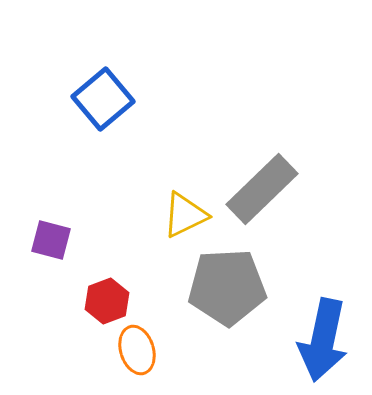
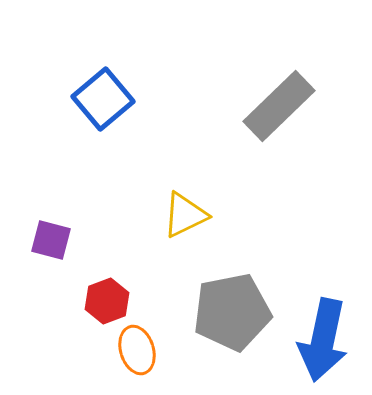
gray rectangle: moved 17 px right, 83 px up
gray pentagon: moved 5 px right, 25 px down; rotated 8 degrees counterclockwise
